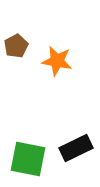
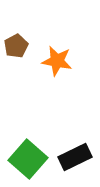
black rectangle: moved 1 px left, 9 px down
green square: rotated 30 degrees clockwise
